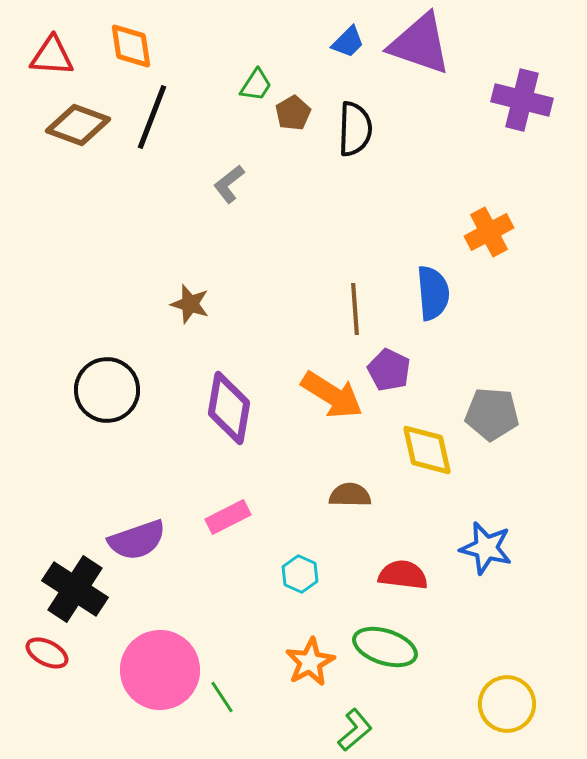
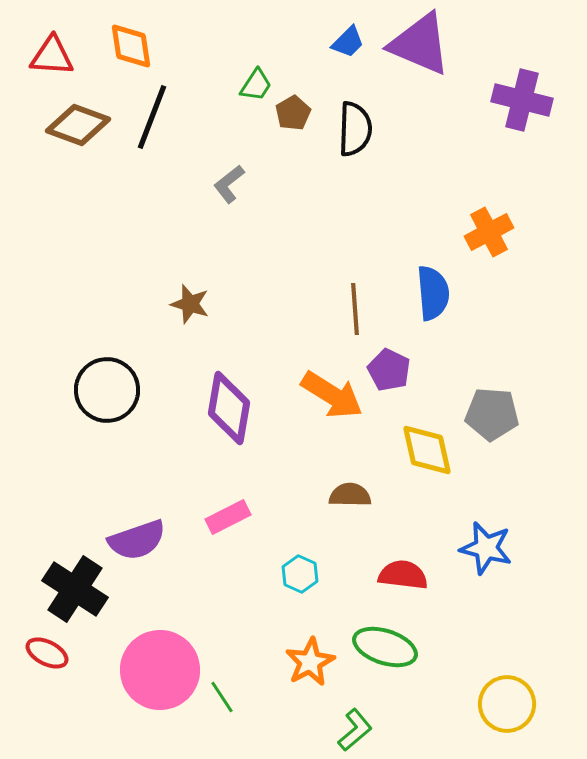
purple triangle: rotated 4 degrees clockwise
